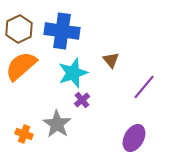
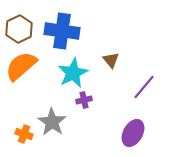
cyan star: rotated 8 degrees counterclockwise
purple cross: moved 2 px right; rotated 28 degrees clockwise
gray star: moved 5 px left, 2 px up
purple ellipse: moved 1 px left, 5 px up
